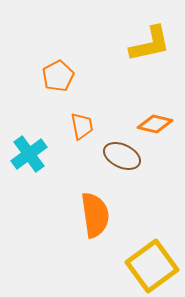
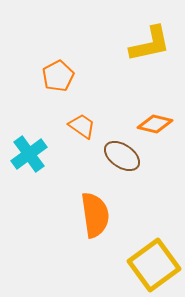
orange trapezoid: rotated 44 degrees counterclockwise
brown ellipse: rotated 9 degrees clockwise
yellow square: moved 2 px right, 1 px up
